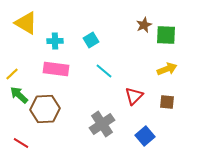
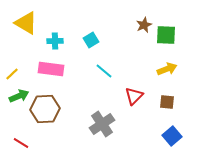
pink rectangle: moved 5 px left
green arrow: moved 1 px down; rotated 114 degrees clockwise
blue square: moved 27 px right
